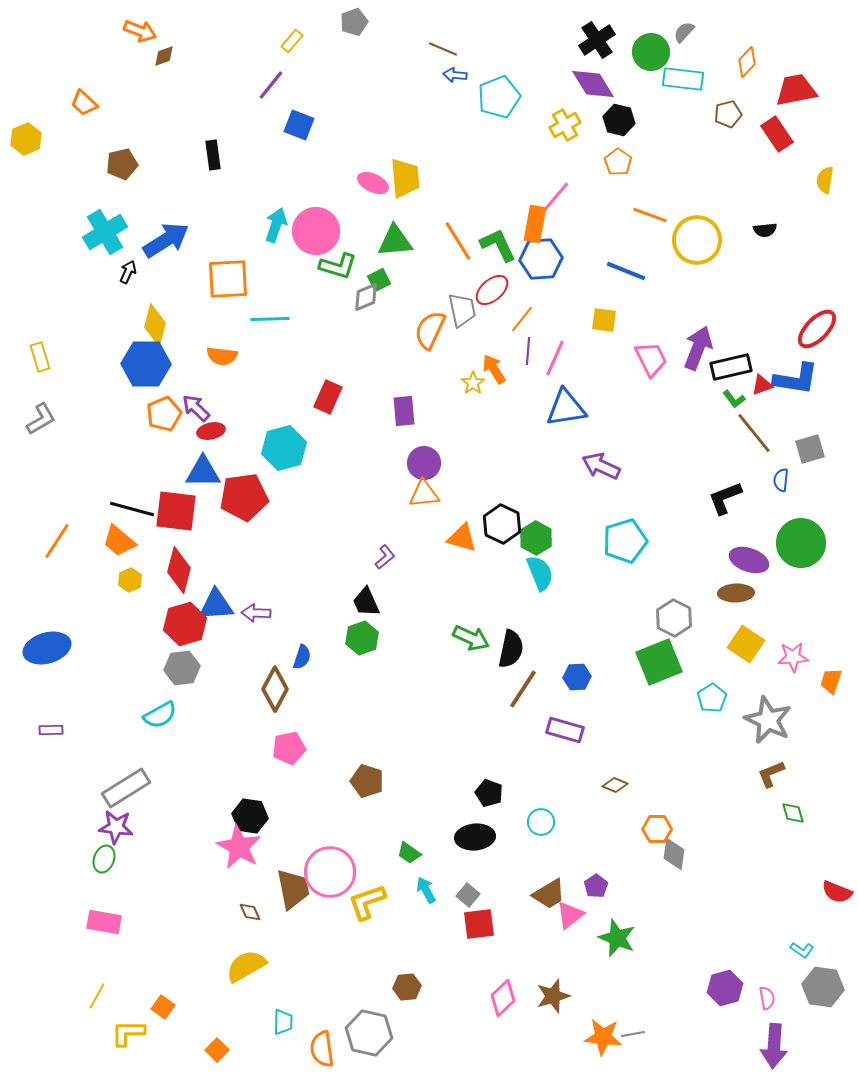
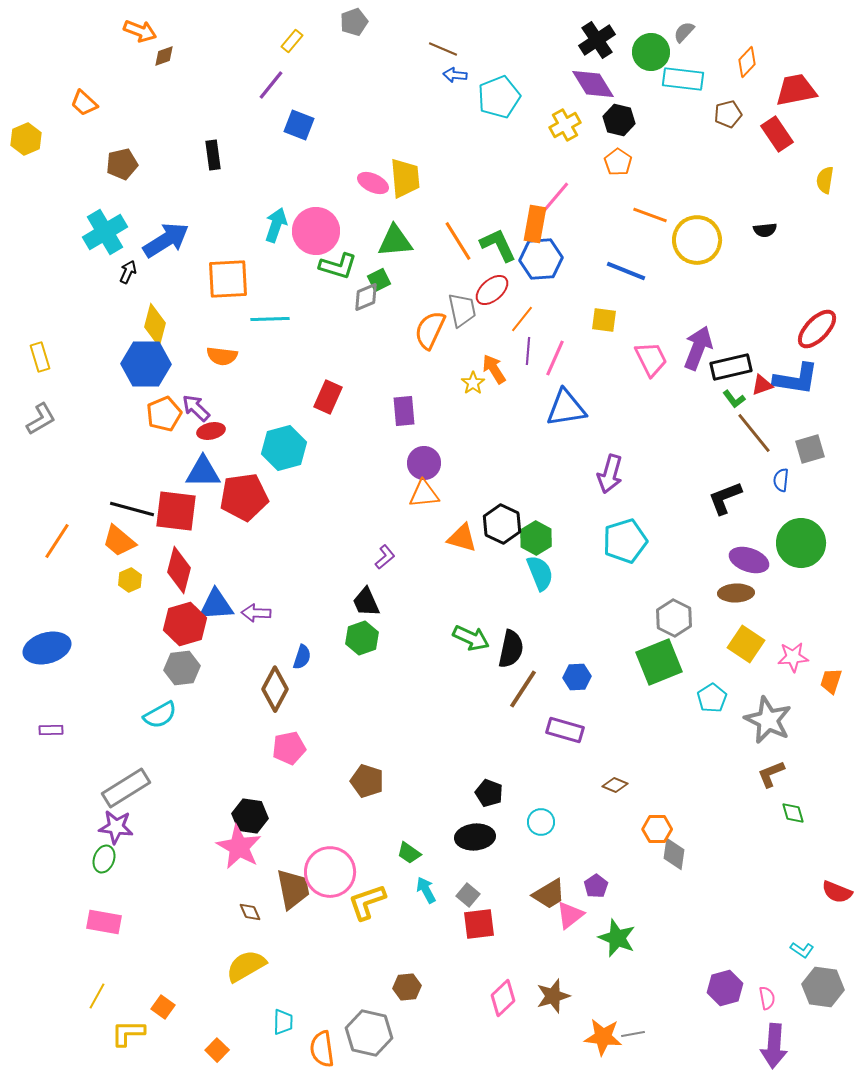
purple arrow at (601, 466): moved 9 px right, 8 px down; rotated 99 degrees counterclockwise
